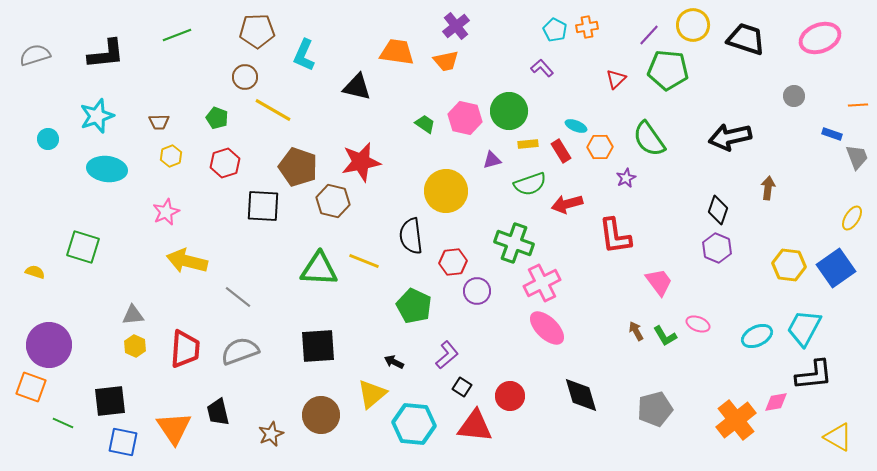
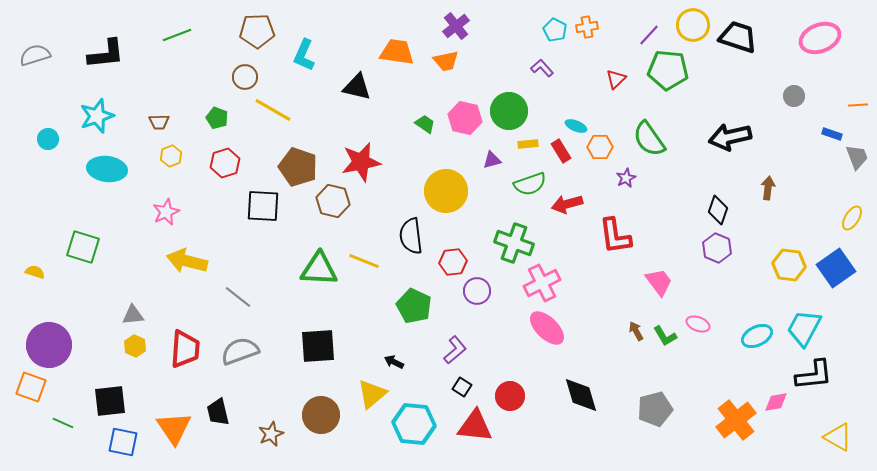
black trapezoid at (746, 39): moved 8 px left, 2 px up
purple L-shape at (447, 355): moved 8 px right, 5 px up
